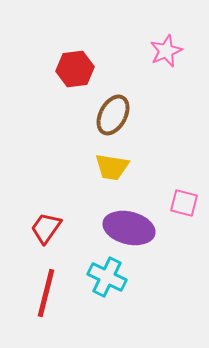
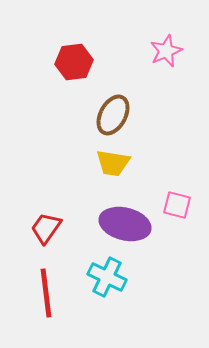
red hexagon: moved 1 px left, 7 px up
yellow trapezoid: moved 1 px right, 4 px up
pink square: moved 7 px left, 2 px down
purple ellipse: moved 4 px left, 4 px up
red line: rotated 21 degrees counterclockwise
